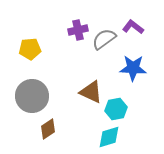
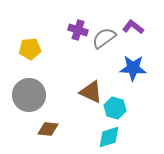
purple cross: rotated 30 degrees clockwise
gray semicircle: moved 1 px up
gray circle: moved 3 px left, 1 px up
cyan hexagon: moved 1 px left, 1 px up; rotated 25 degrees clockwise
brown diamond: rotated 40 degrees clockwise
